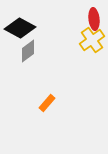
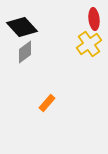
black diamond: moved 2 px right, 1 px up; rotated 20 degrees clockwise
yellow cross: moved 3 px left, 4 px down
gray diamond: moved 3 px left, 1 px down
